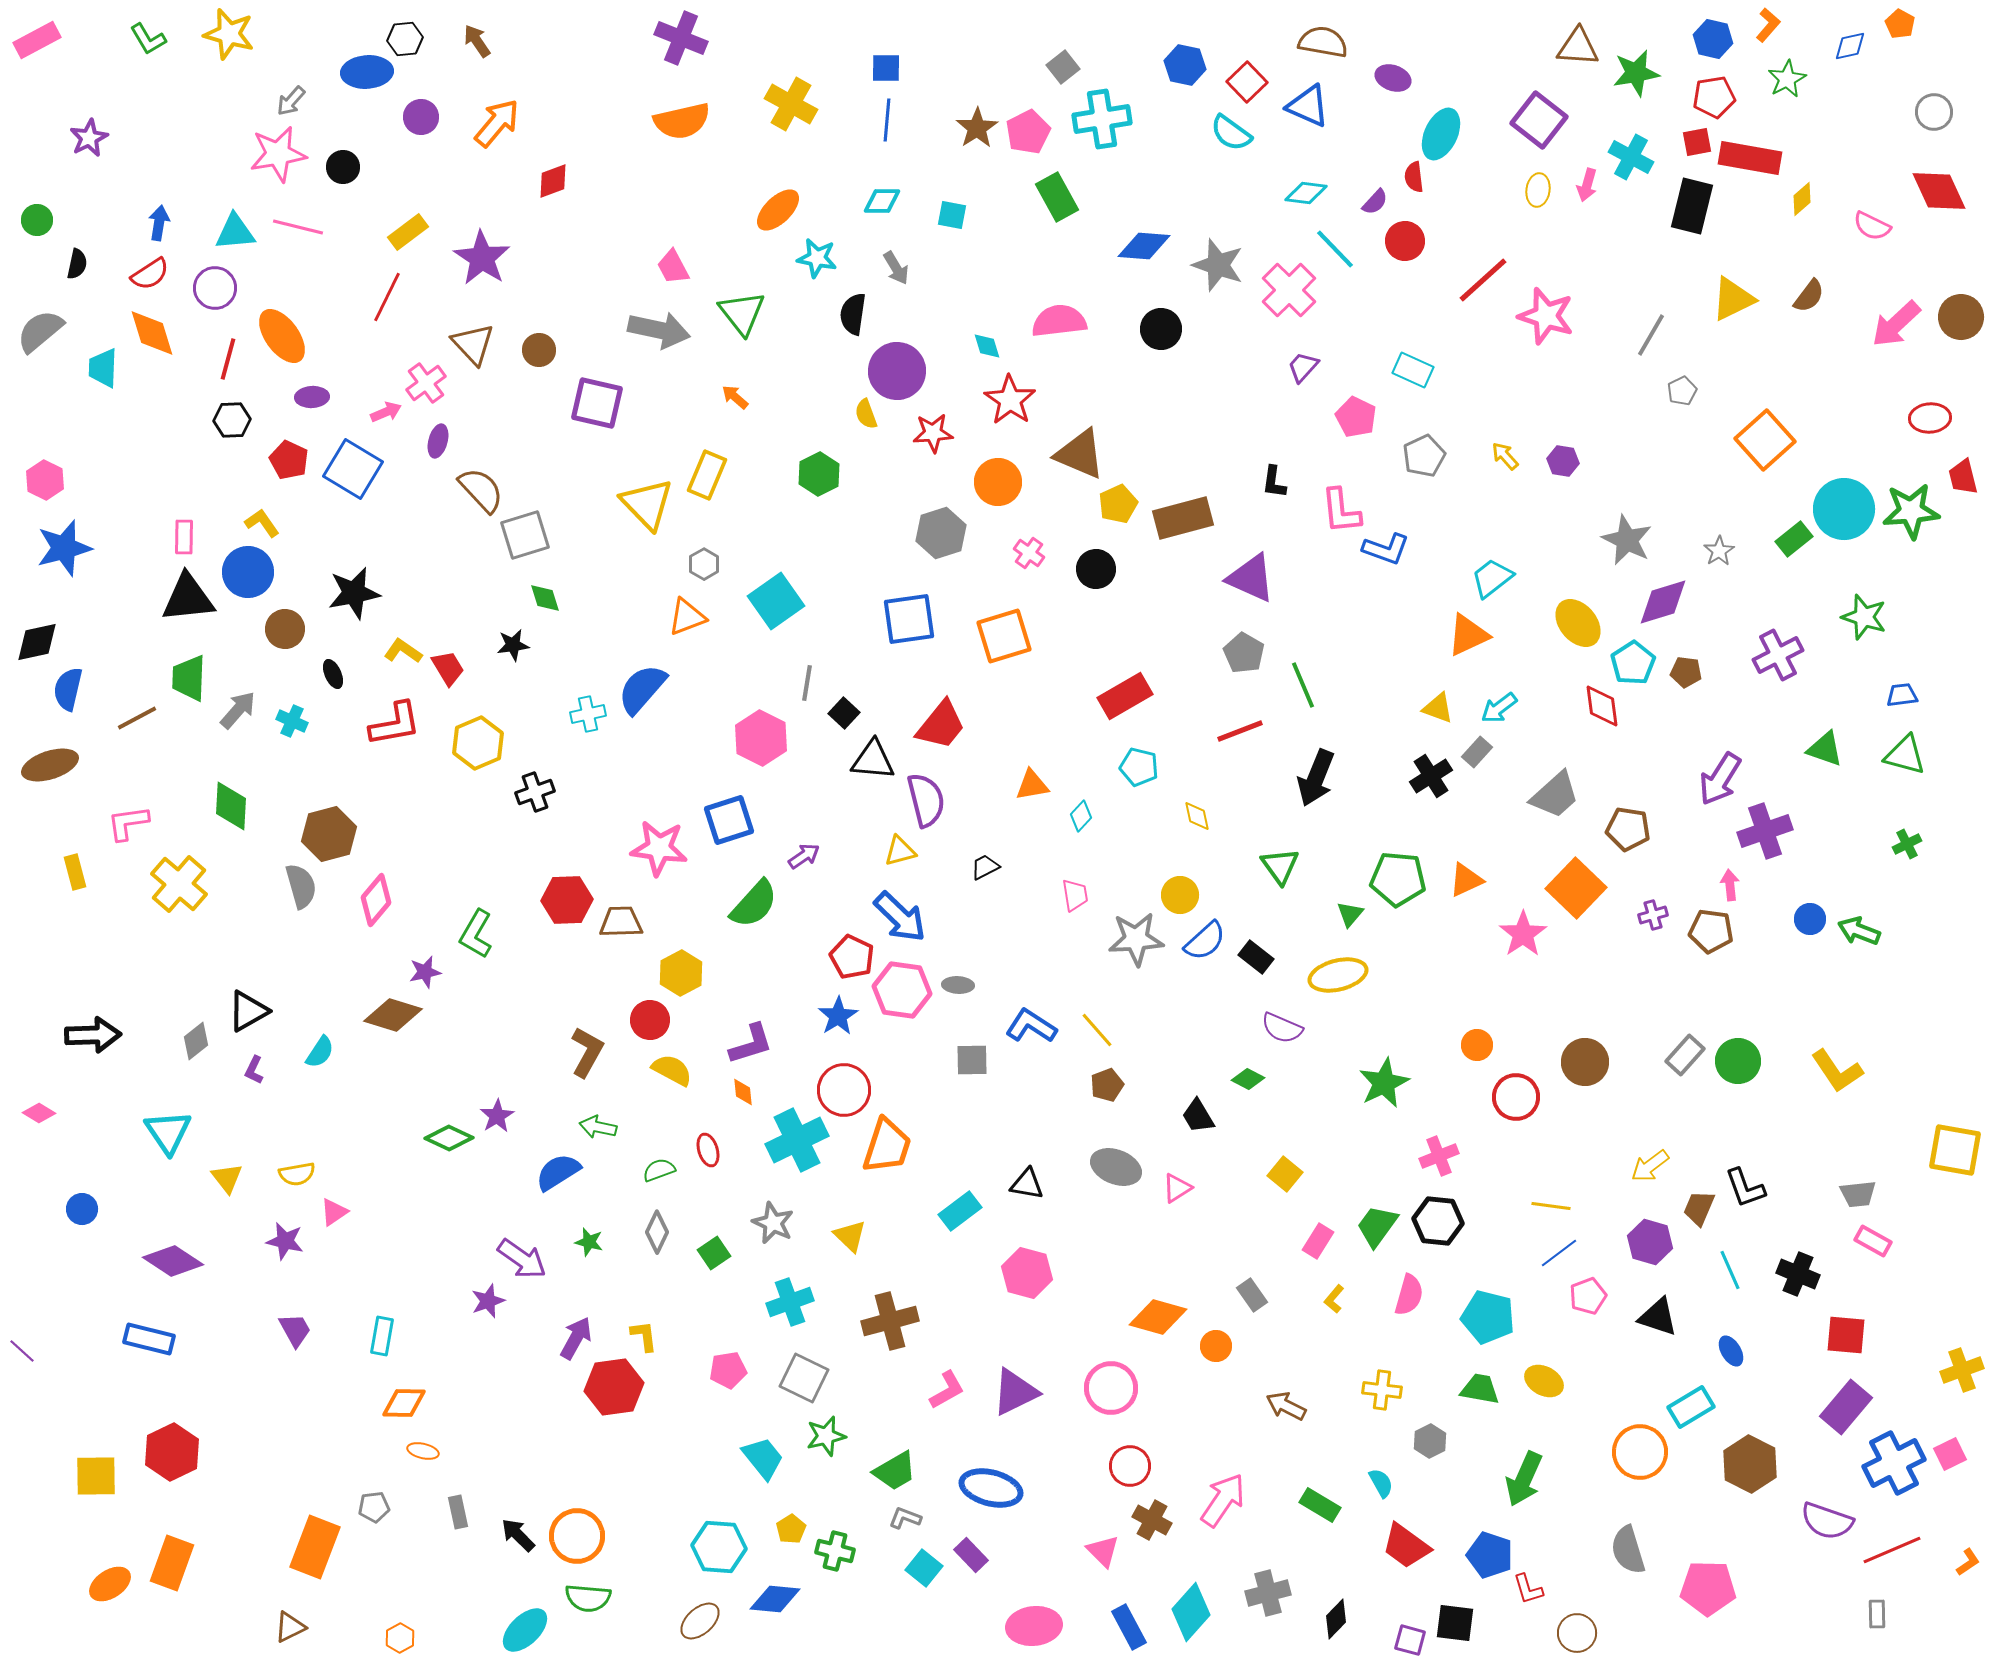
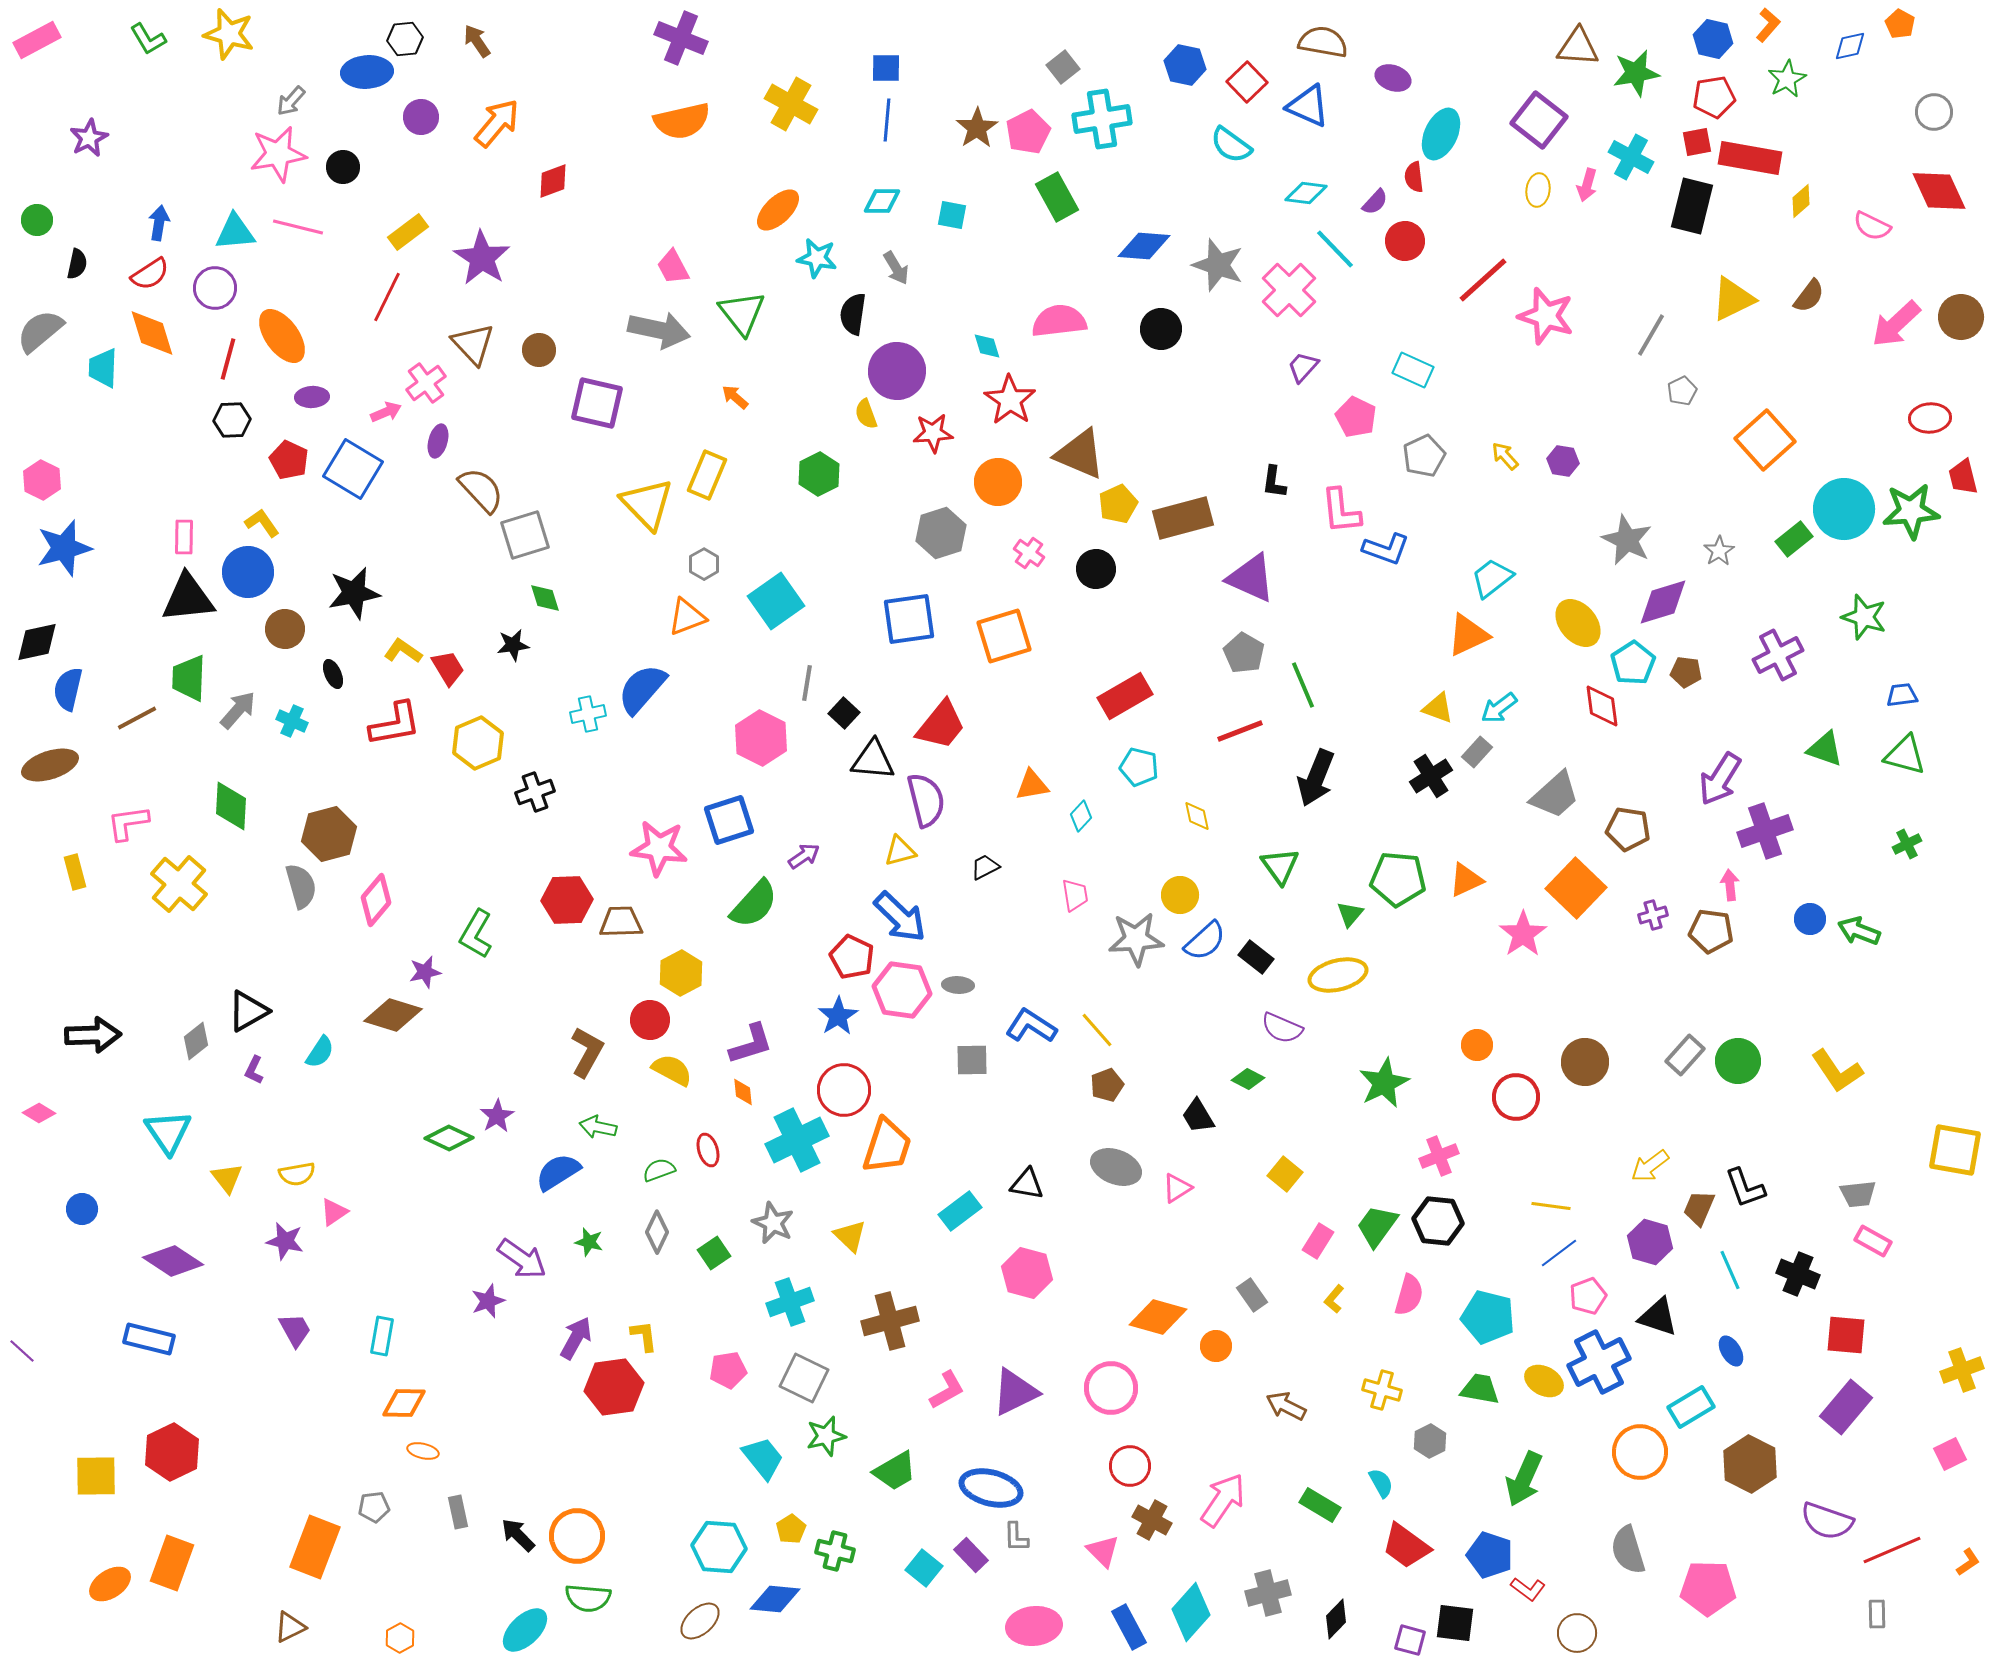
cyan semicircle at (1231, 133): moved 12 px down
yellow diamond at (1802, 199): moved 1 px left, 2 px down
pink hexagon at (45, 480): moved 3 px left
yellow cross at (1382, 1390): rotated 9 degrees clockwise
blue cross at (1894, 1463): moved 295 px left, 101 px up
gray L-shape at (905, 1518): moved 111 px right, 19 px down; rotated 112 degrees counterclockwise
red L-shape at (1528, 1589): rotated 36 degrees counterclockwise
